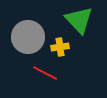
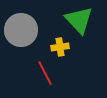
gray circle: moved 7 px left, 7 px up
red line: rotated 35 degrees clockwise
